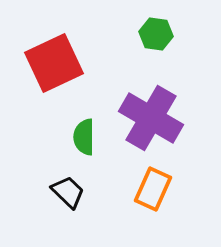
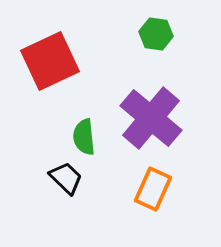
red square: moved 4 px left, 2 px up
purple cross: rotated 10 degrees clockwise
green semicircle: rotated 6 degrees counterclockwise
black trapezoid: moved 2 px left, 14 px up
